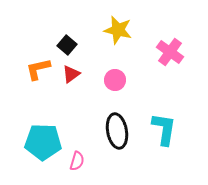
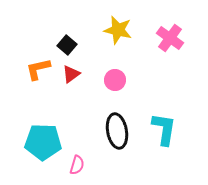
pink cross: moved 14 px up
pink semicircle: moved 4 px down
